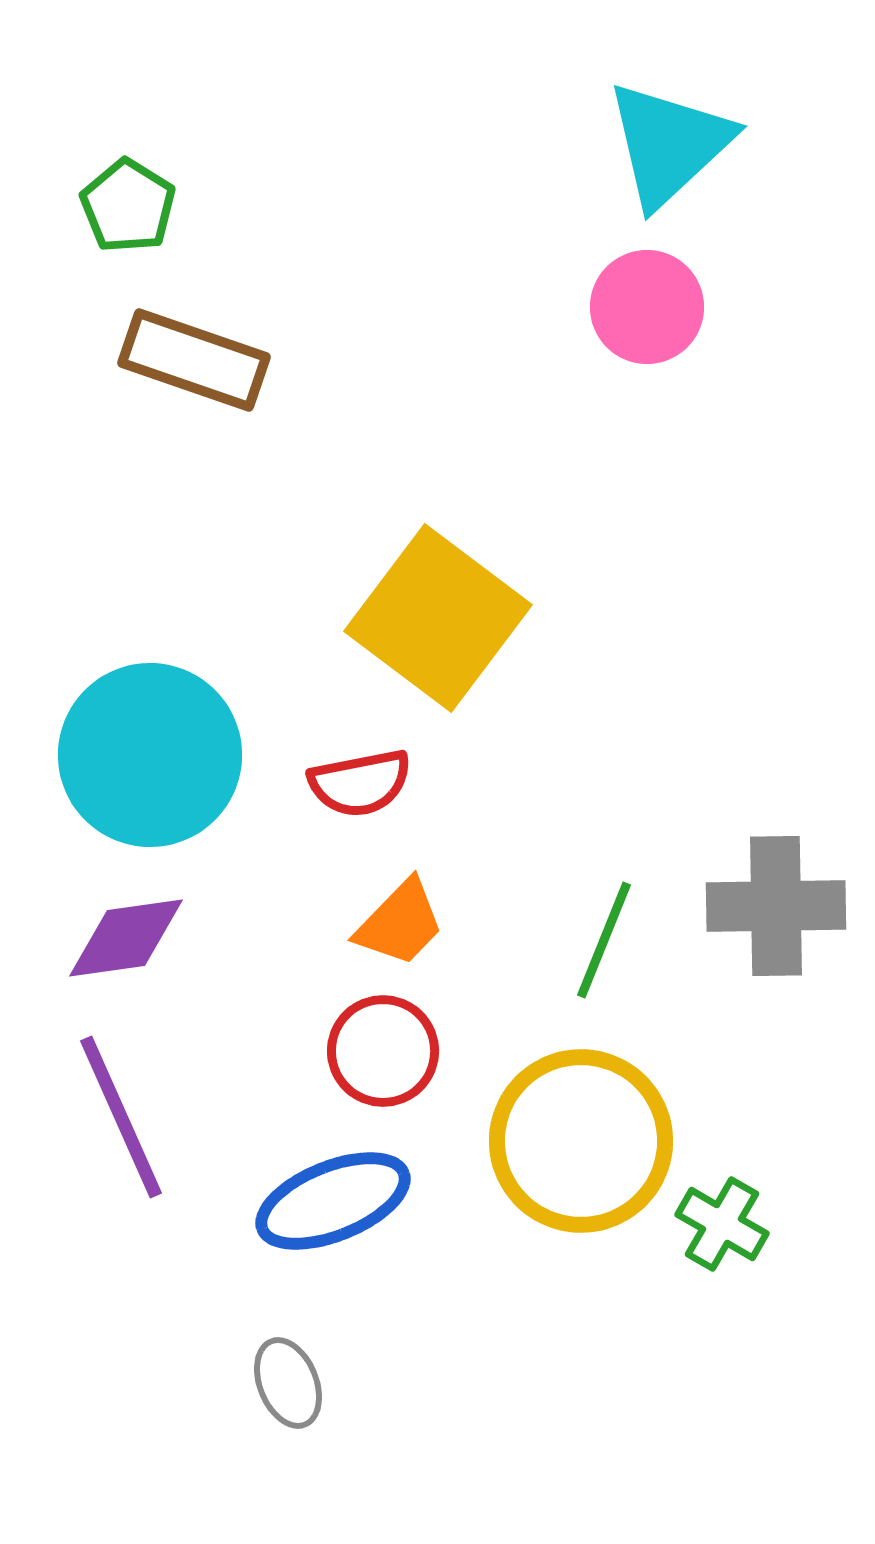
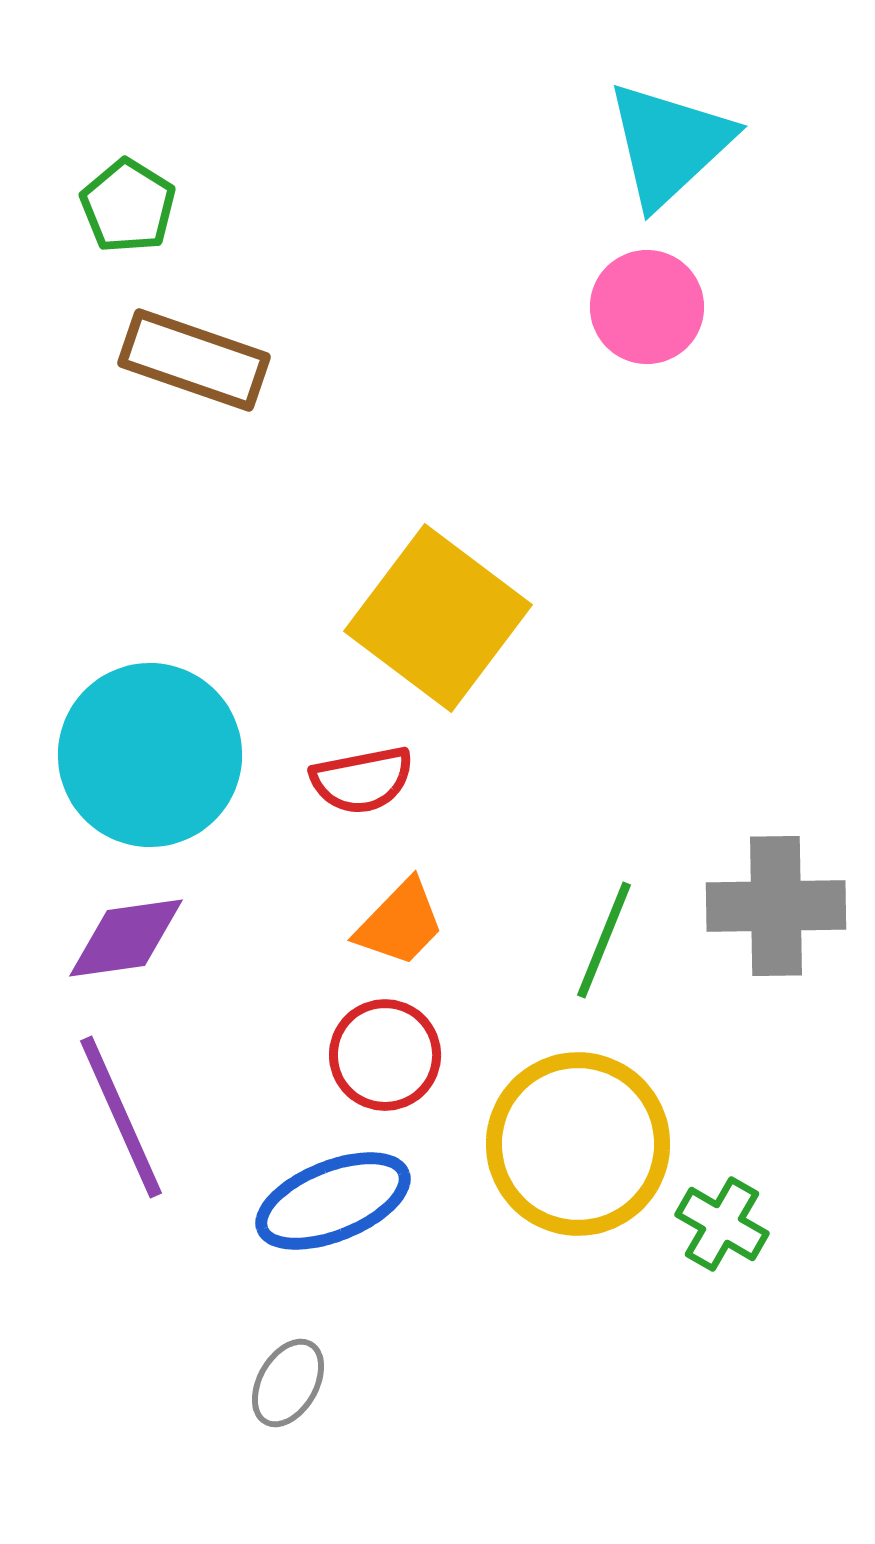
red semicircle: moved 2 px right, 3 px up
red circle: moved 2 px right, 4 px down
yellow circle: moved 3 px left, 3 px down
gray ellipse: rotated 52 degrees clockwise
